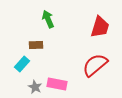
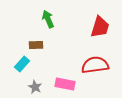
red semicircle: rotated 32 degrees clockwise
pink rectangle: moved 8 px right
